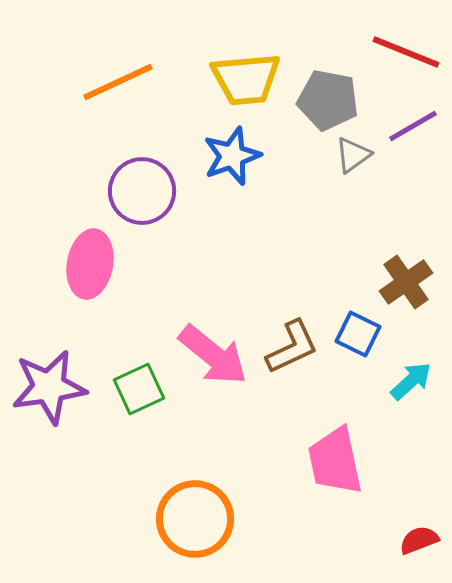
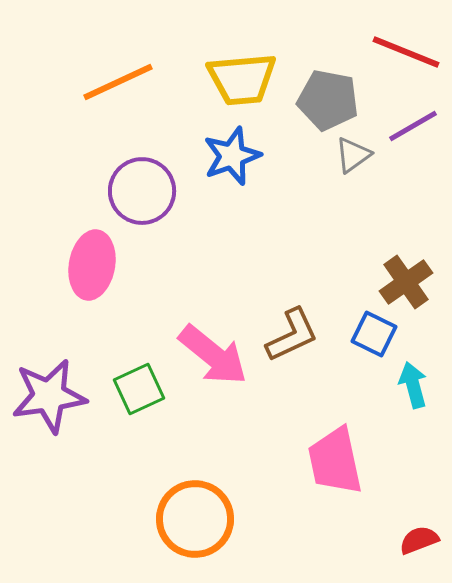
yellow trapezoid: moved 4 px left
pink ellipse: moved 2 px right, 1 px down
blue square: moved 16 px right
brown L-shape: moved 12 px up
cyan arrow: moved 2 px right, 4 px down; rotated 63 degrees counterclockwise
purple star: moved 9 px down
